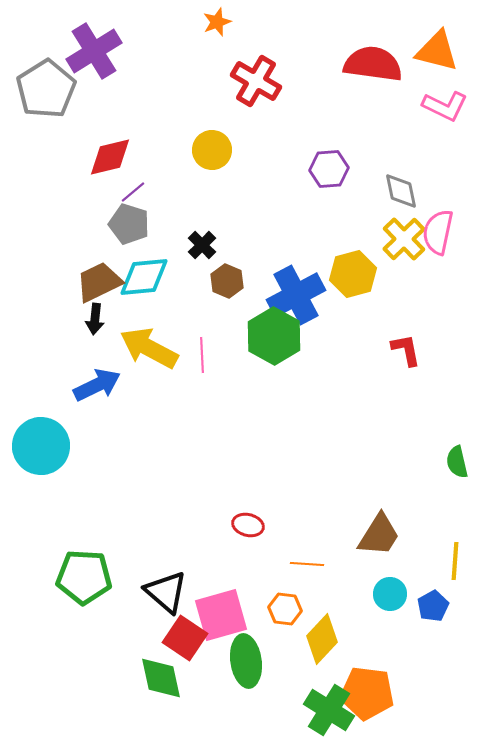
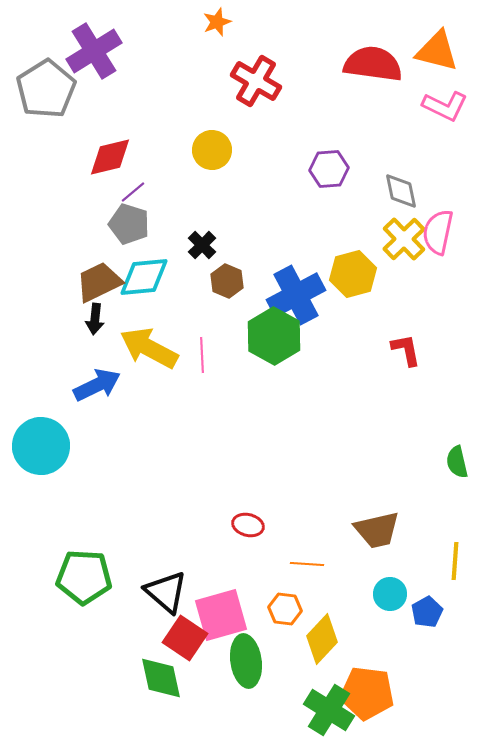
brown trapezoid at (379, 535): moved 2 px left, 5 px up; rotated 45 degrees clockwise
blue pentagon at (433, 606): moved 6 px left, 6 px down
